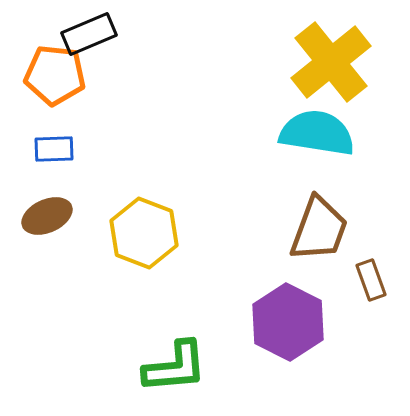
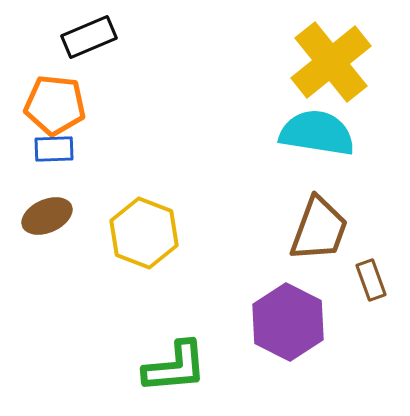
black rectangle: moved 3 px down
orange pentagon: moved 30 px down
